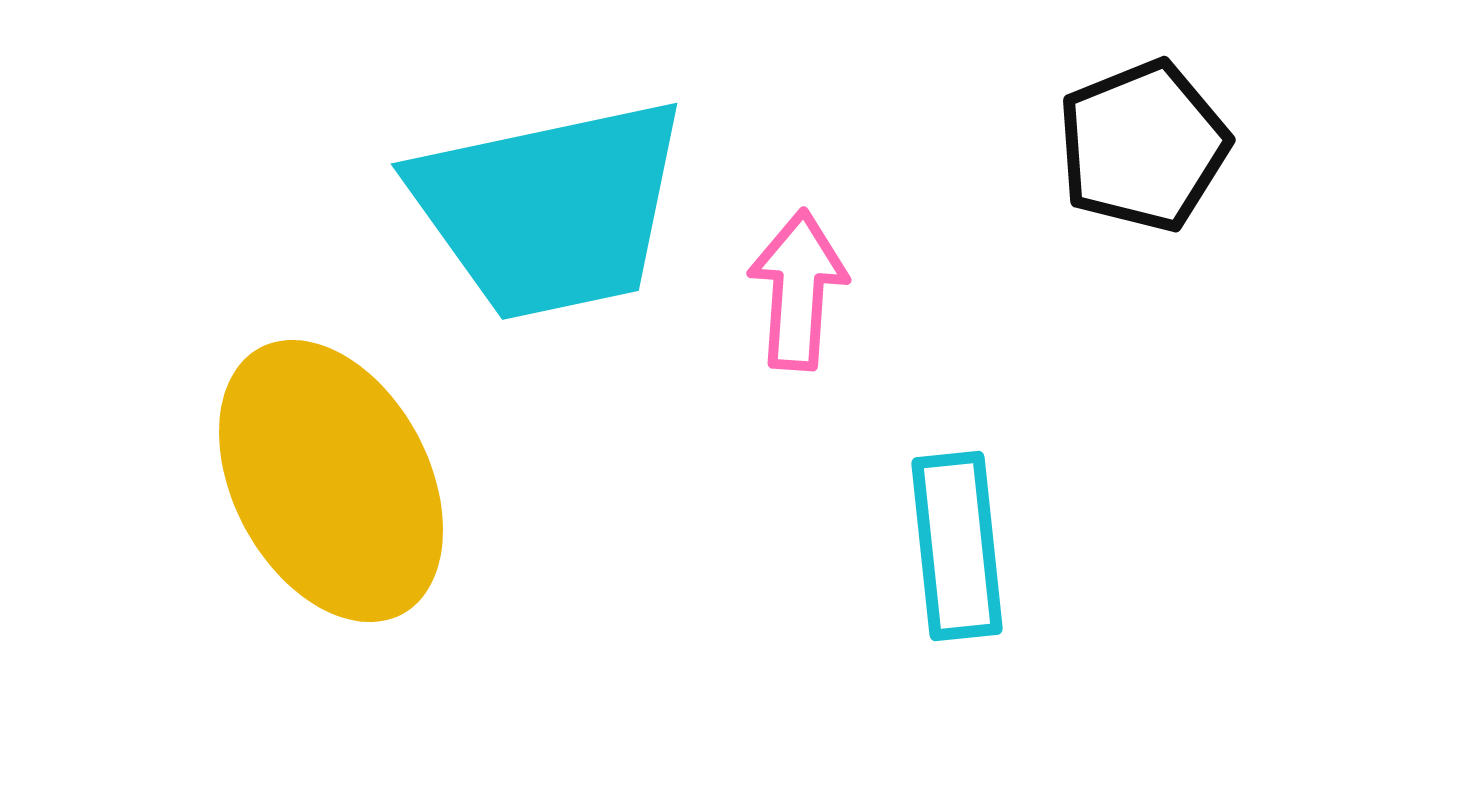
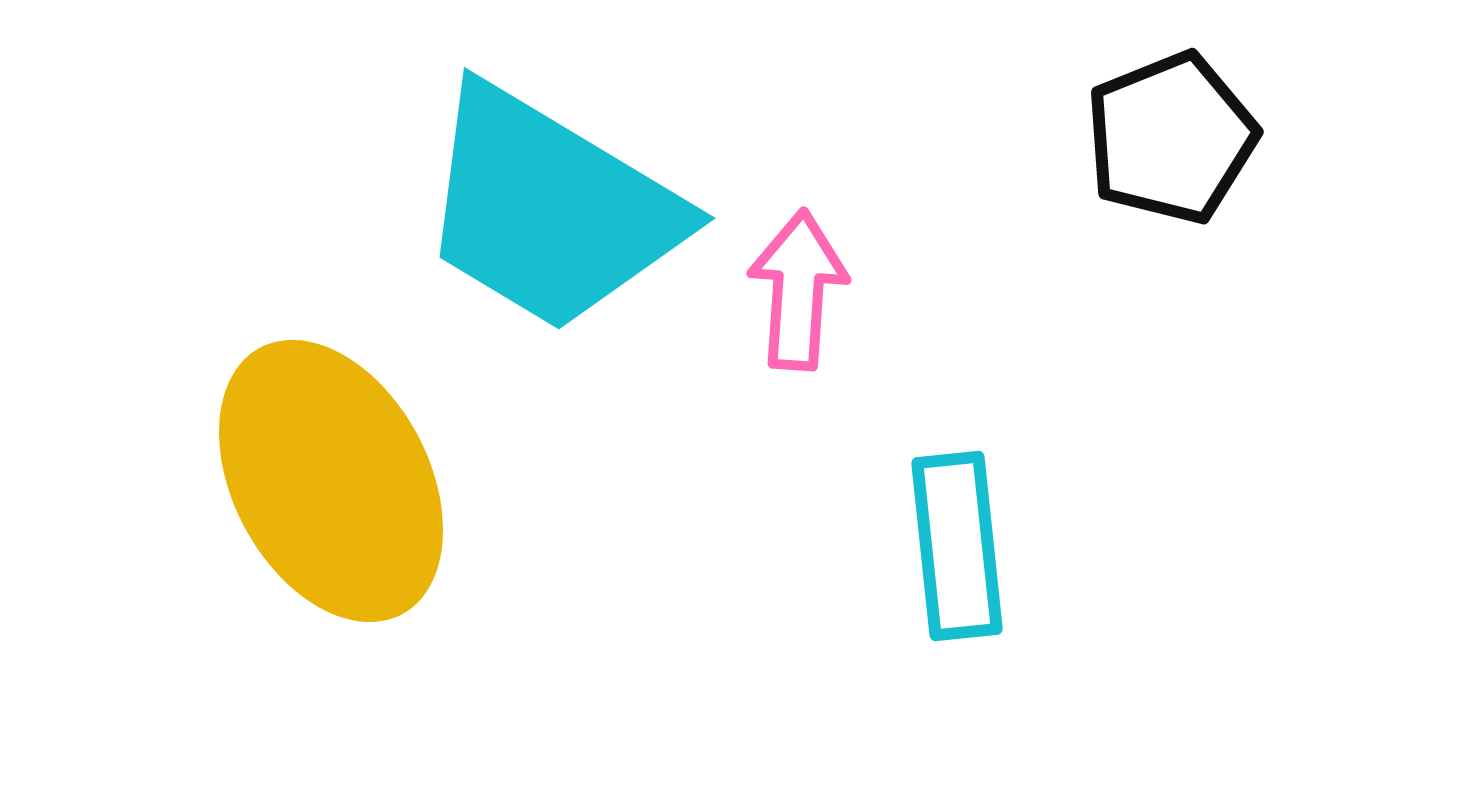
black pentagon: moved 28 px right, 8 px up
cyan trapezoid: rotated 43 degrees clockwise
